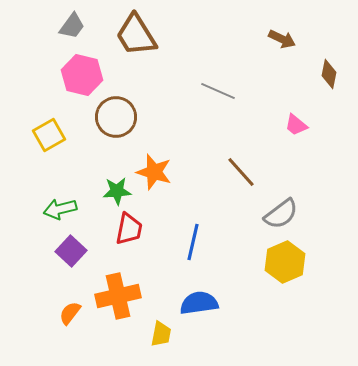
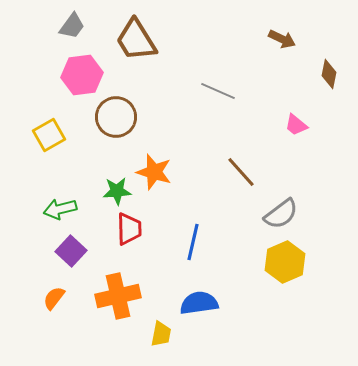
brown trapezoid: moved 5 px down
pink hexagon: rotated 21 degrees counterclockwise
red trapezoid: rotated 12 degrees counterclockwise
orange semicircle: moved 16 px left, 15 px up
